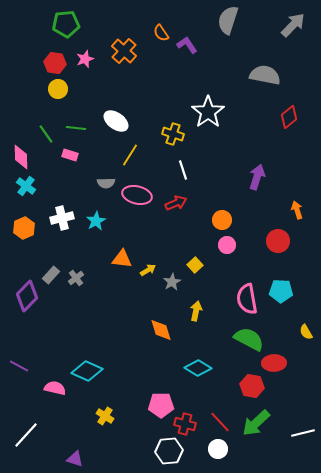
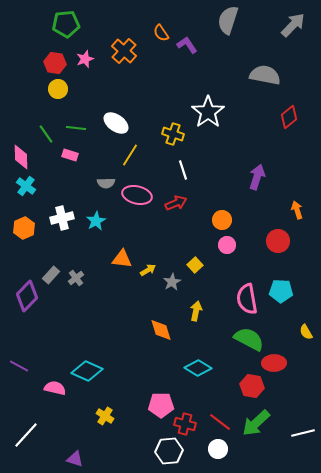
white ellipse at (116, 121): moved 2 px down
red line at (220, 422): rotated 10 degrees counterclockwise
